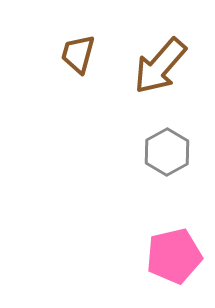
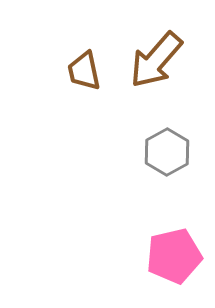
brown trapezoid: moved 6 px right, 17 px down; rotated 27 degrees counterclockwise
brown arrow: moved 4 px left, 6 px up
